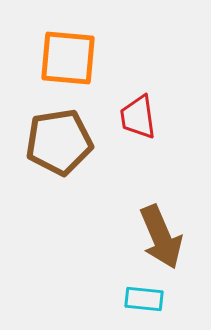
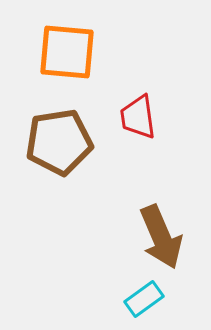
orange square: moved 1 px left, 6 px up
cyan rectangle: rotated 42 degrees counterclockwise
